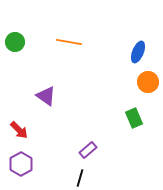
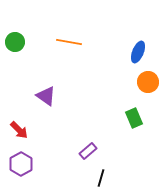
purple rectangle: moved 1 px down
black line: moved 21 px right
